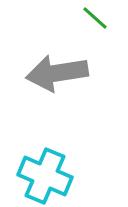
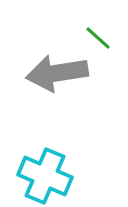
green line: moved 3 px right, 20 px down
